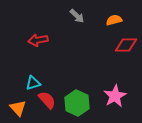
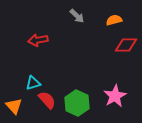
orange triangle: moved 4 px left, 2 px up
